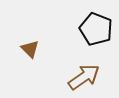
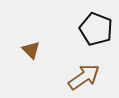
brown triangle: moved 1 px right, 1 px down
